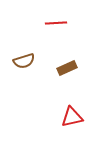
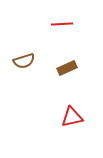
red line: moved 6 px right, 1 px down
